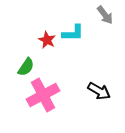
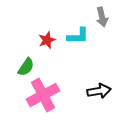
gray arrow: moved 3 px left, 2 px down; rotated 24 degrees clockwise
cyan L-shape: moved 5 px right, 3 px down
red star: rotated 24 degrees clockwise
black arrow: rotated 40 degrees counterclockwise
